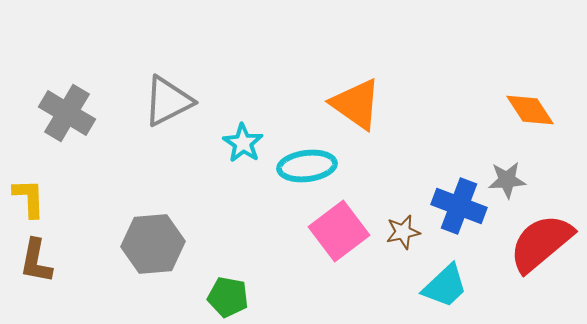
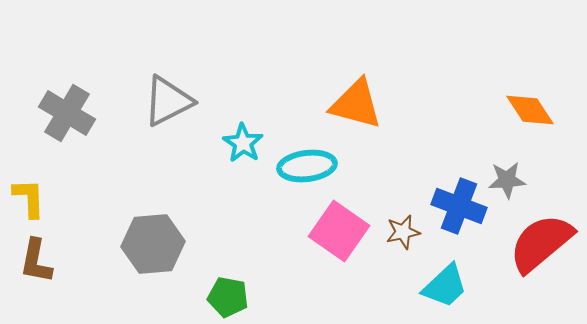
orange triangle: rotated 20 degrees counterclockwise
pink square: rotated 18 degrees counterclockwise
